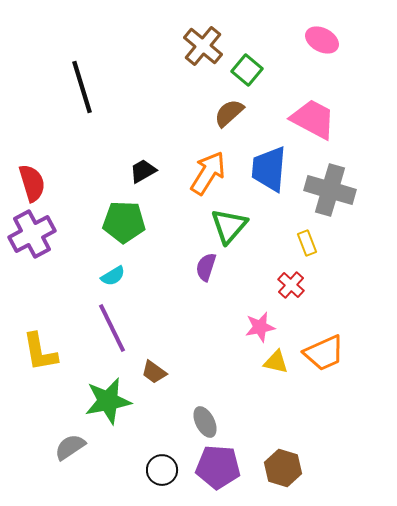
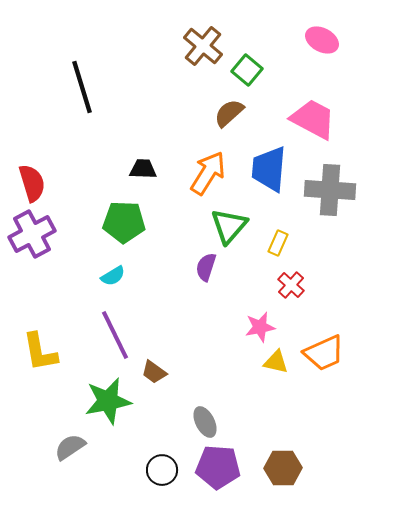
black trapezoid: moved 2 px up; rotated 32 degrees clockwise
gray cross: rotated 12 degrees counterclockwise
yellow rectangle: moved 29 px left; rotated 45 degrees clockwise
purple line: moved 3 px right, 7 px down
brown hexagon: rotated 18 degrees counterclockwise
